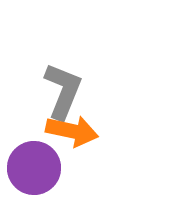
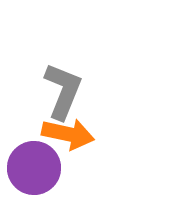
orange arrow: moved 4 px left, 3 px down
